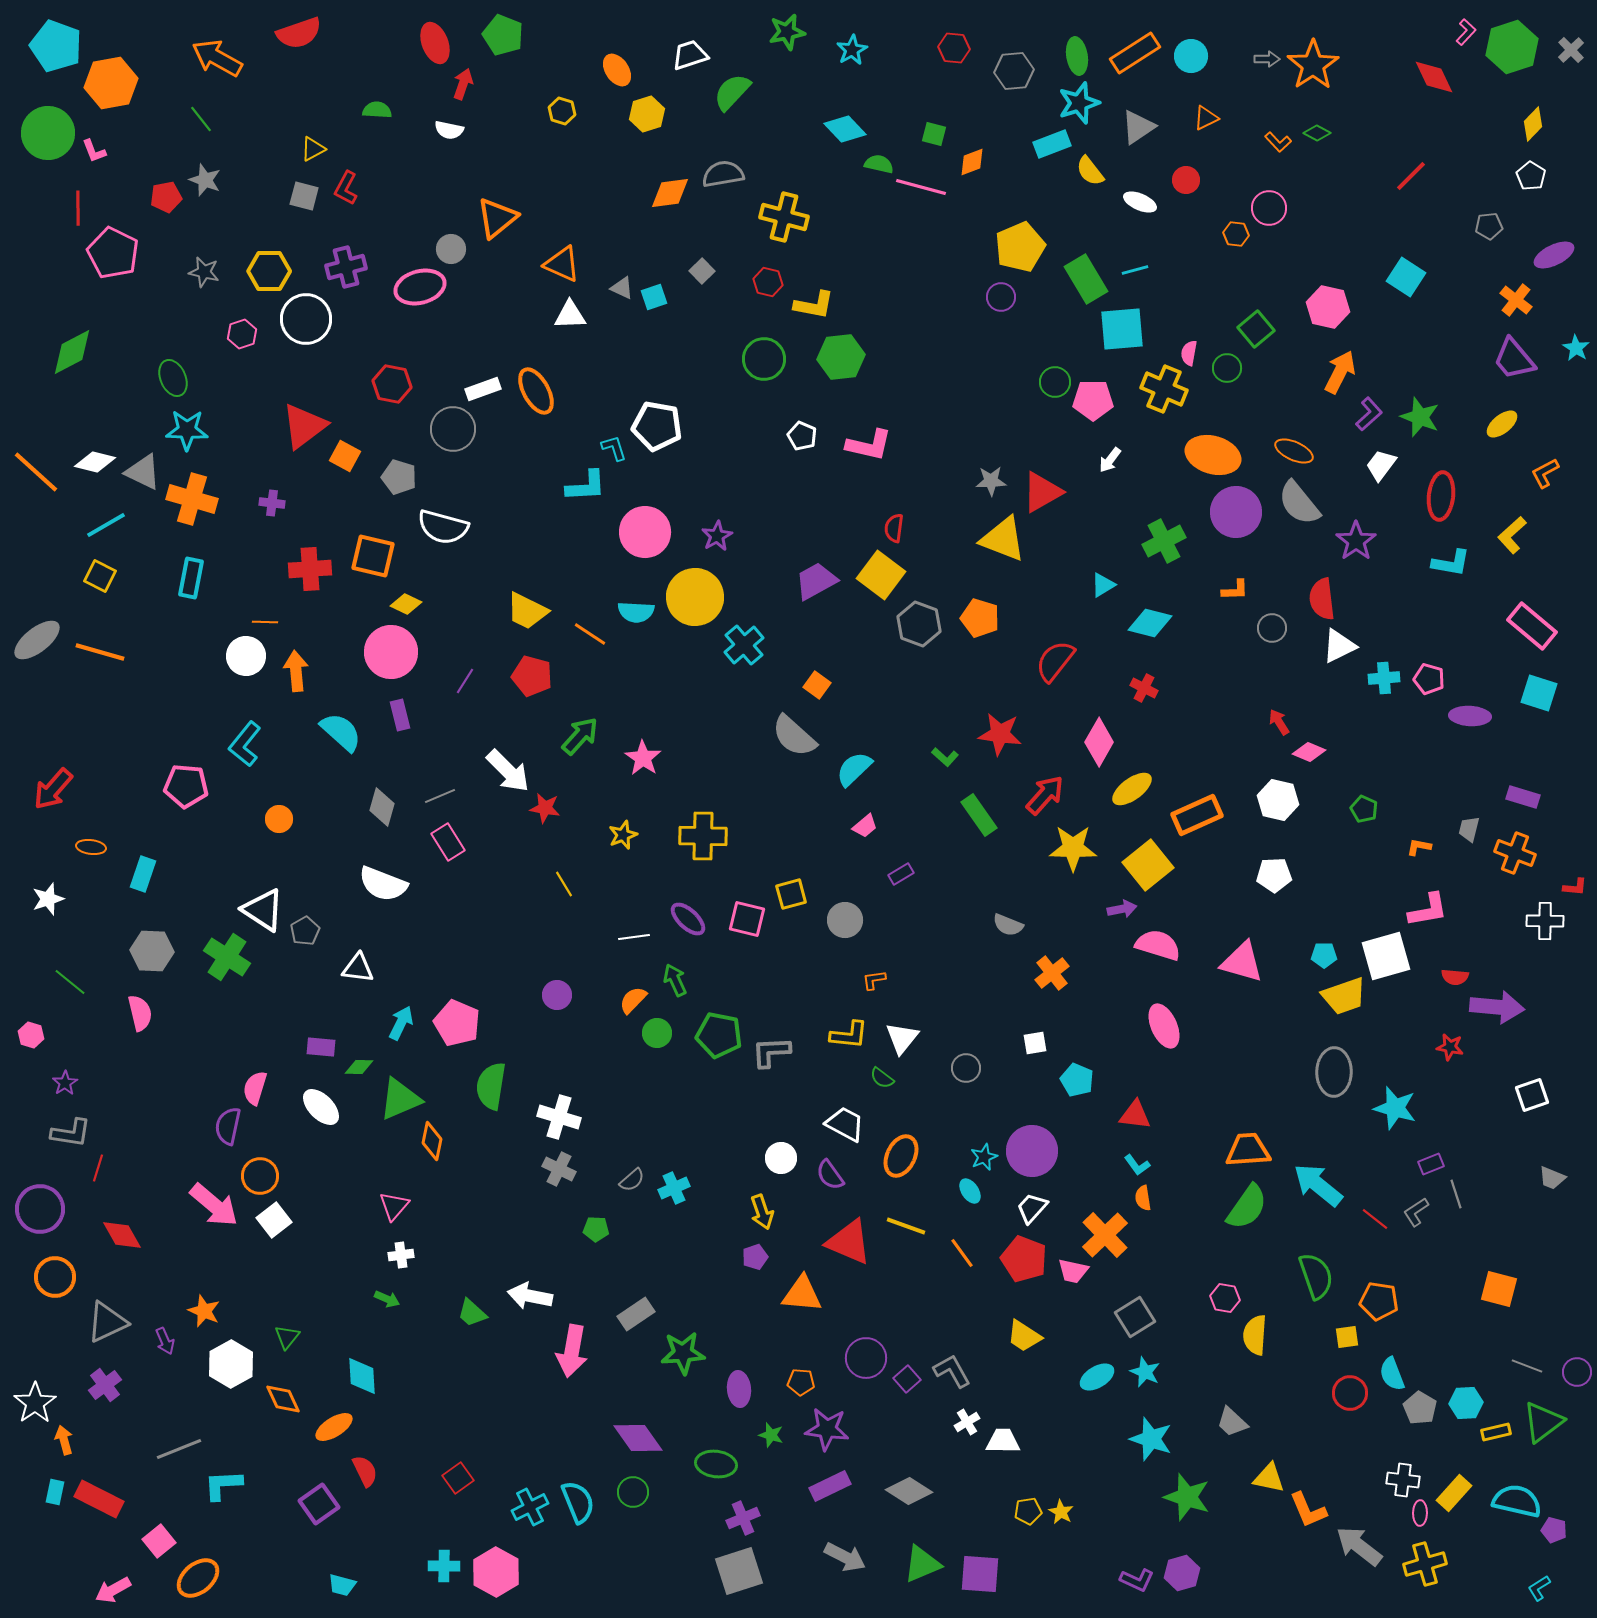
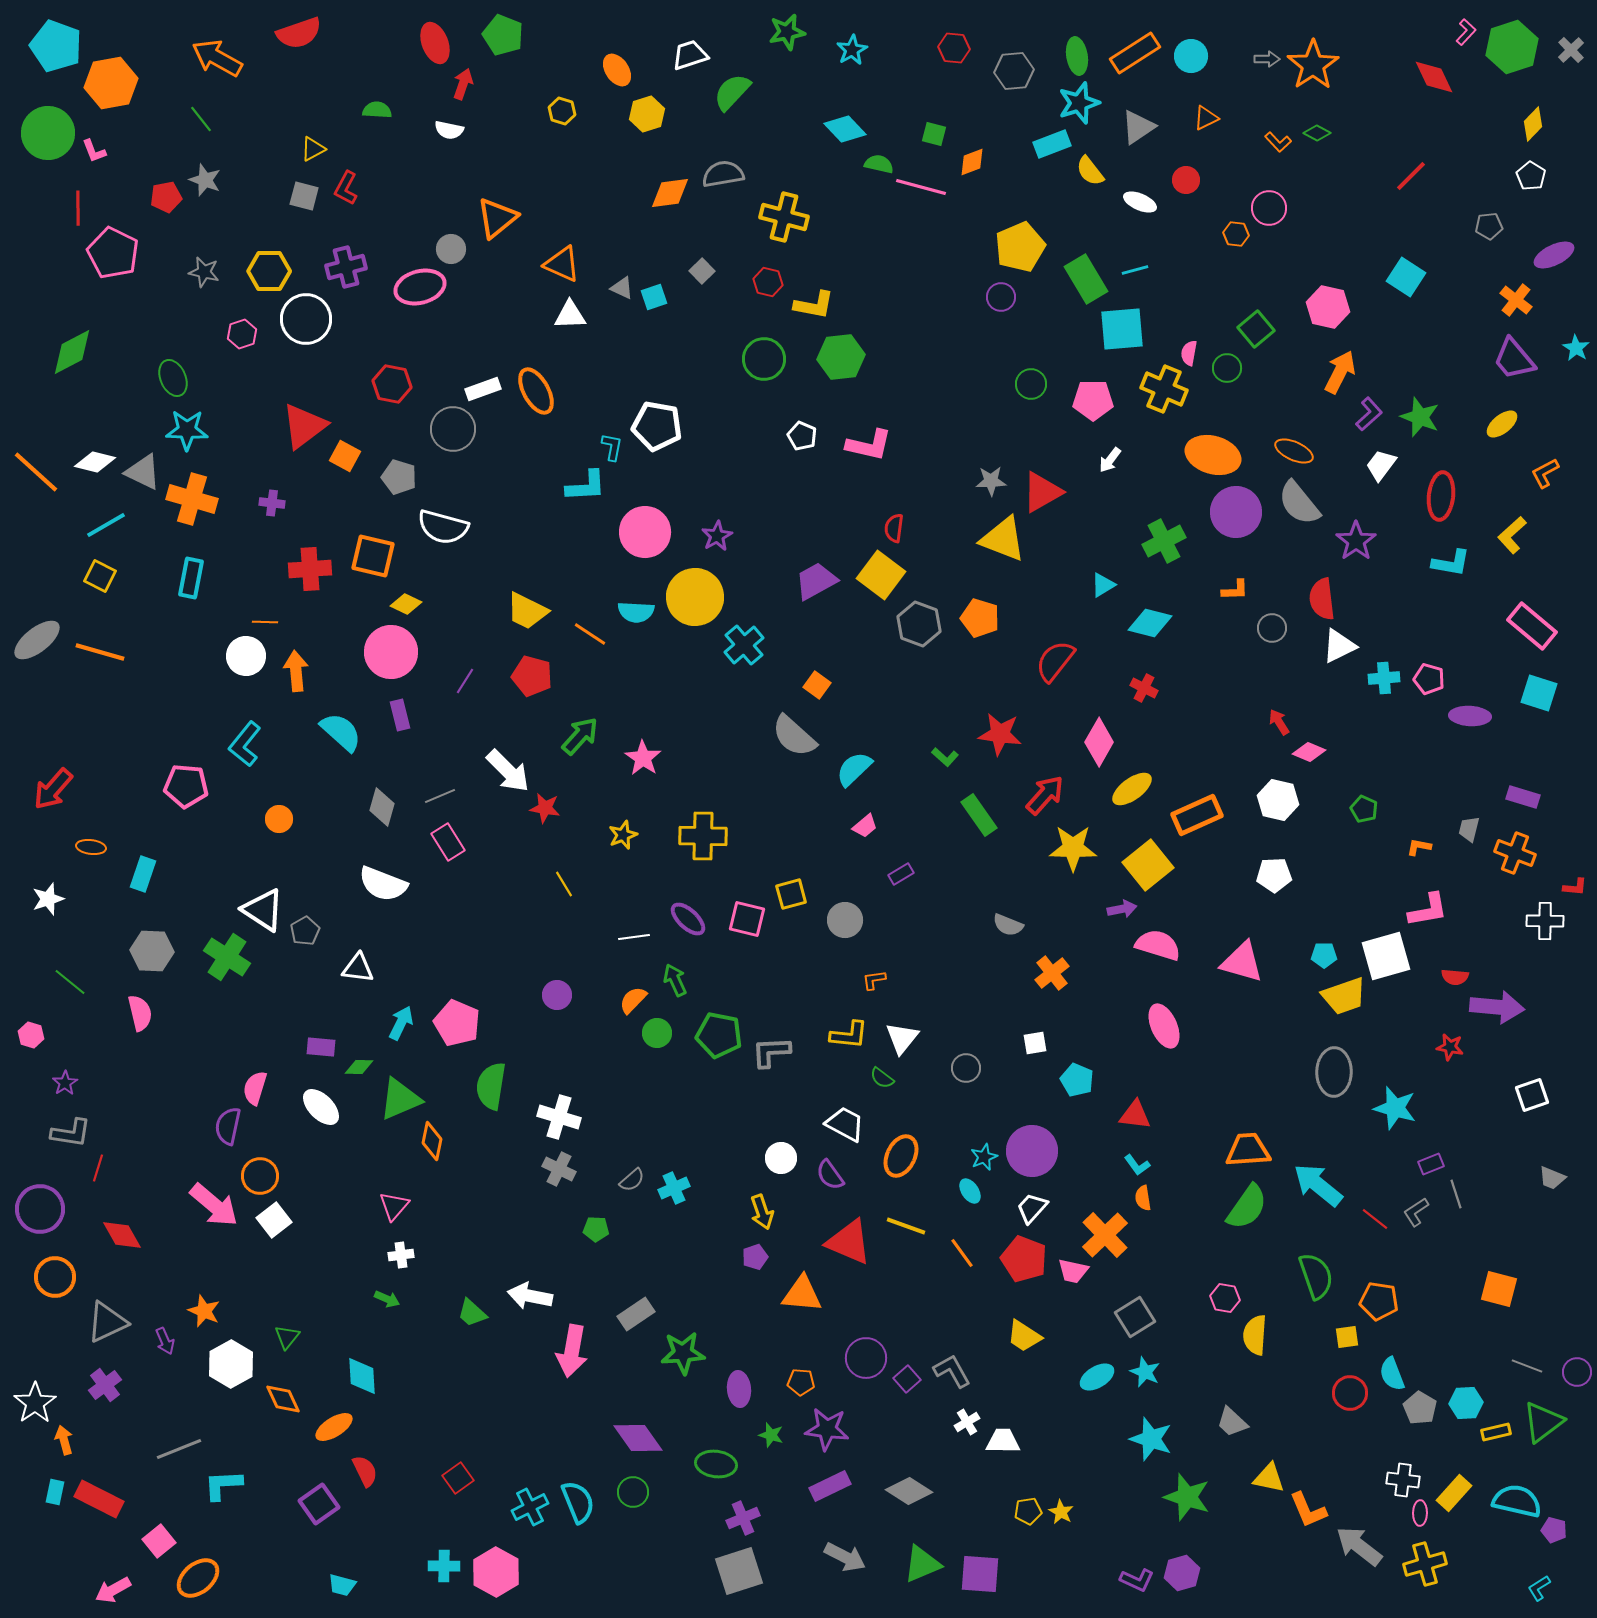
green circle at (1055, 382): moved 24 px left, 2 px down
cyan L-shape at (614, 448): moved 2 px left, 1 px up; rotated 28 degrees clockwise
